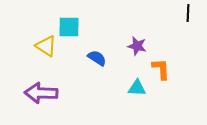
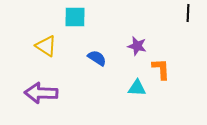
cyan square: moved 6 px right, 10 px up
